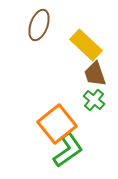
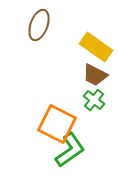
yellow rectangle: moved 10 px right, 2 px down; rotated 8 degrees counterclockwise
brown trapezoid: moved 1 px down; rotated 44 degrees counterclockwise
orange square: rotated 24 degrees counterclockwise
green L-shape: moved 2 px right
